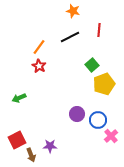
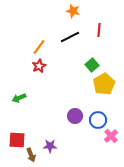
red star: rotated 16 degrees clockwise
yellow pentagon: rotated 10 degrees counterclockwise
purple circle: moved 2 px left, 2 px down
red square: rotated 30 degrees clockwise
